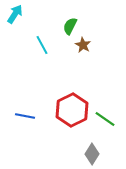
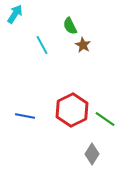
green semicircle: rotated 54 degrees counterclockwise
